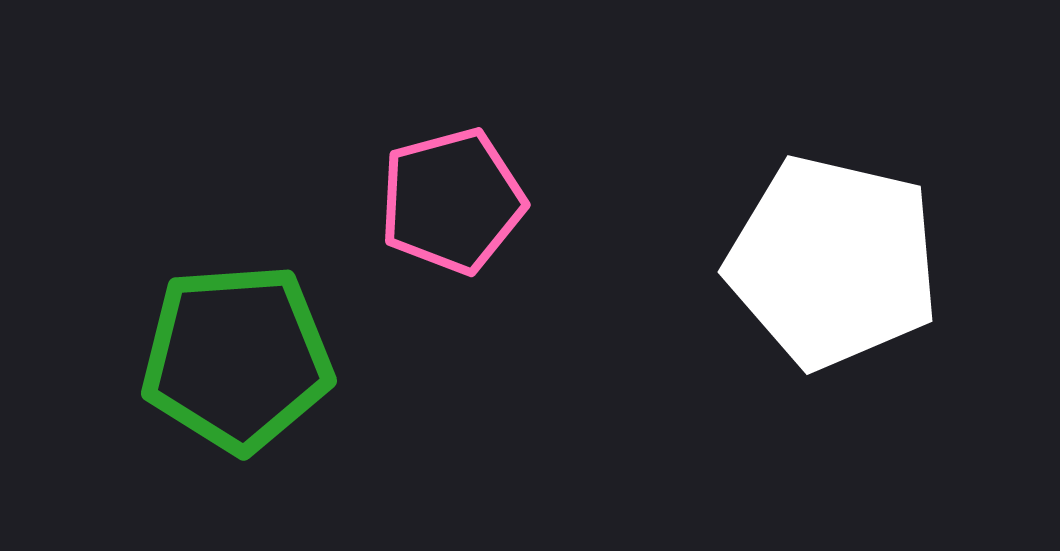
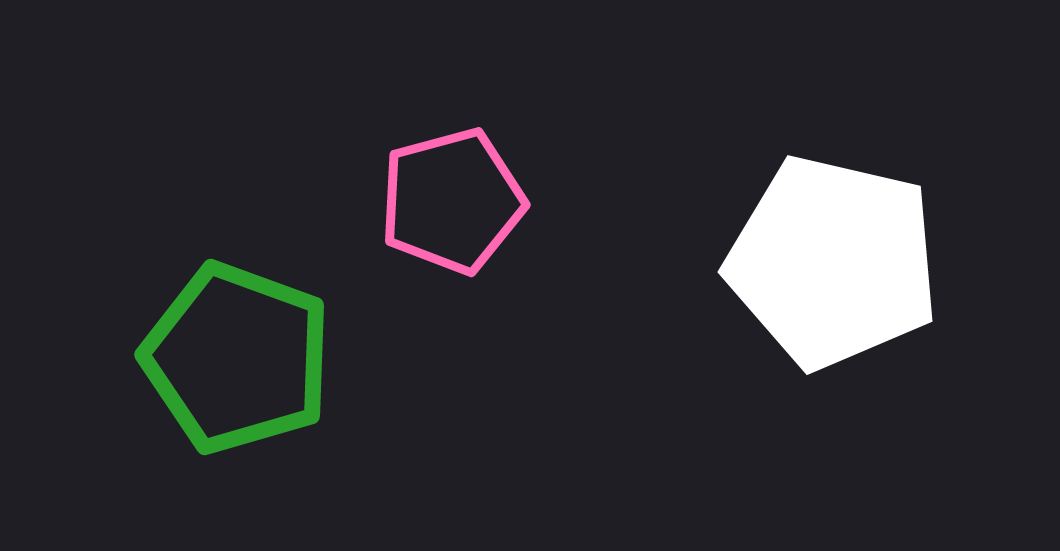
green pentagon: rotated 24 degrees clockwise
